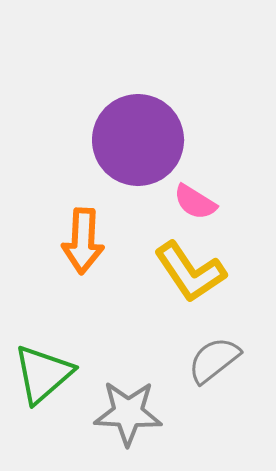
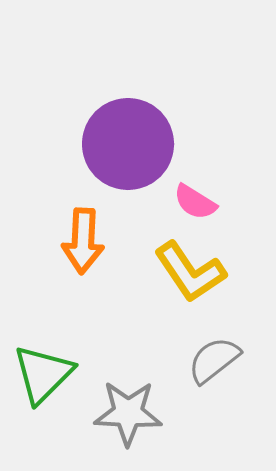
purple circle: moved 10 px left, 4 px down
green triangle: rotated 4 degrees counterclockwise
